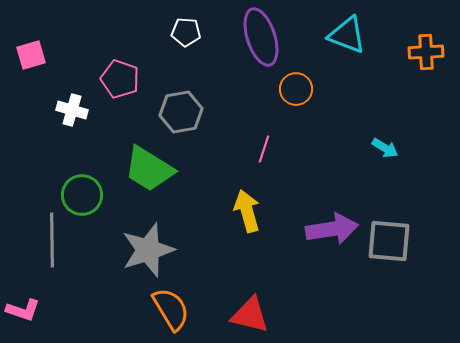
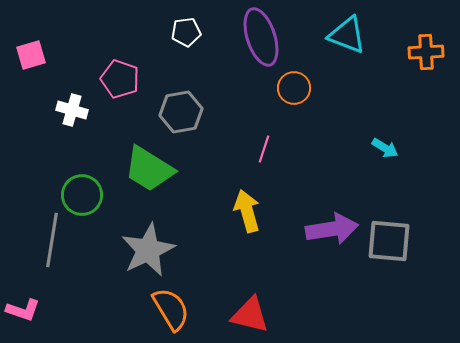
white pentagon: rotated 12 degrees counterclockwise
orange circle: moved 2 px left, 1 px up
gray line: rotated 10 degrees clockwise
gray star: rotated 8 degrees counterclockwise
